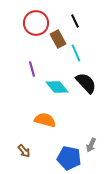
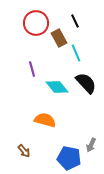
brown rectangle: moved 1 px right, 1 px up
